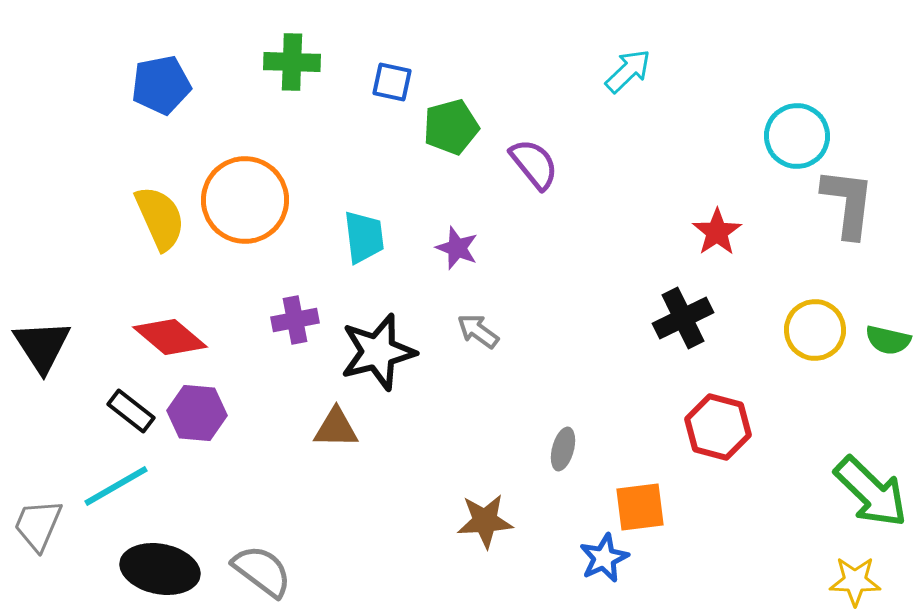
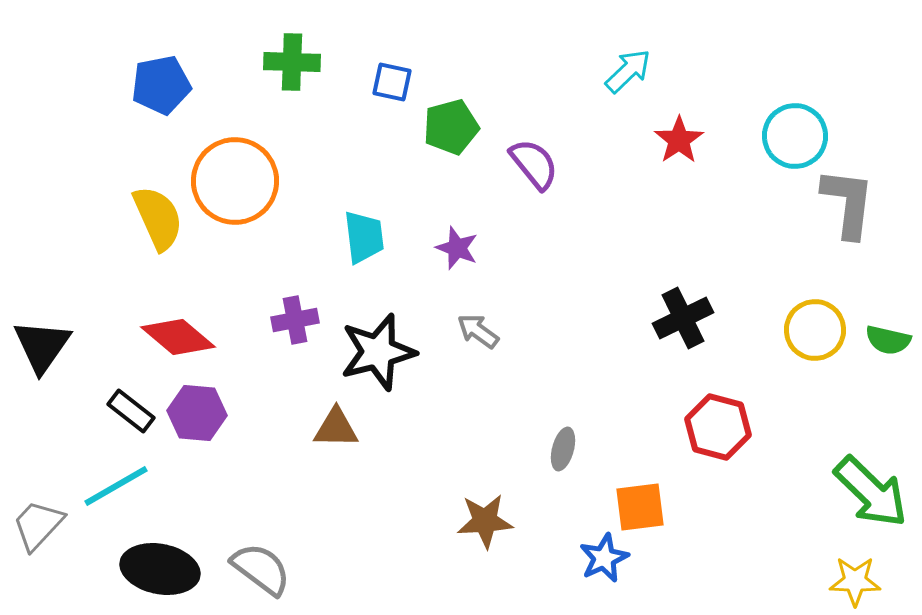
cyan circle: moved 2 px left
orange circle: moved 10 px left, 19 px up
yellow semicircle: moved 2 px left
red star: moved 38 px left, 92 px up
red diamond: moved 8 px right
black triangle: rotated 8 degrees clockwise
gray trapezoid: rotated 20 degrees clockwise
gray semicircle: moved 1 px left, 2 px up
